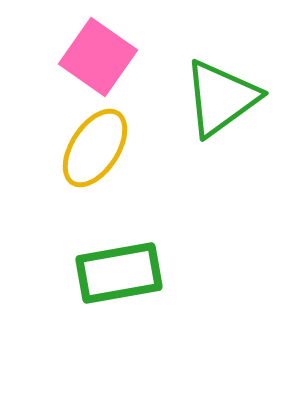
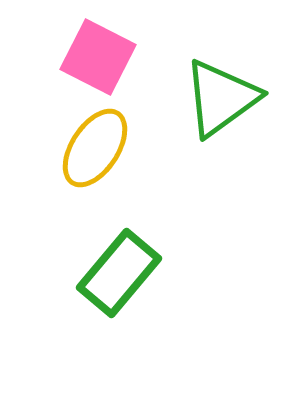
pink square: rotated 8 degrees counterclockwise
green rectangle: rotated 40 degrees counterclockwise
